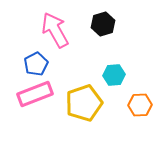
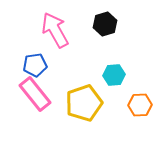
black hexagon: moved 2 px right
blue pentagon: moved 1 px left, 1 px down; rotated 20 degrees clockwise
pink rectangle: rotated 72 degrees clockwise
